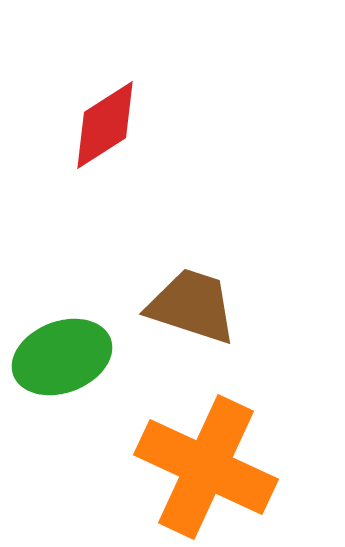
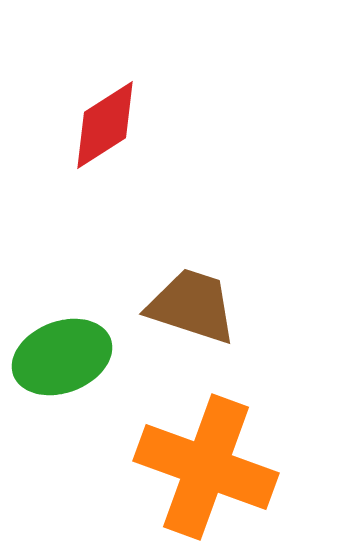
orange cross: rotated 5 degrees counterclockwise
